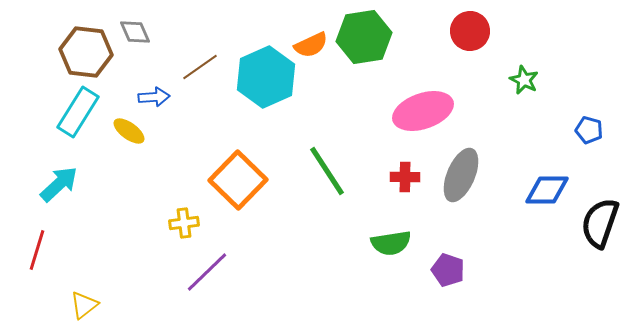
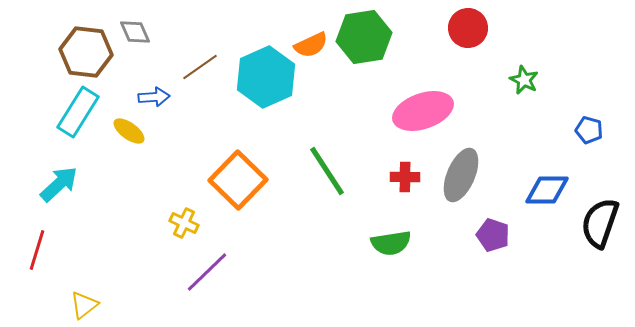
red circle: moved 2 px left, 3 px up
yellow cross: rotated 32 degrees clockwise
purple pentagon: moved 45 px right, 35 px up
